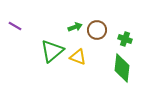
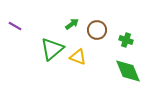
green arrow: moved 3 px left, 3 px up; rotated 16 degrees counterclockwise
green cross: moved 1 px right, 1 px down
green triangle: moved 2 px up
green diamond: moved 6 px right, 3 px down; rotated 28 degrees counterclockwise
